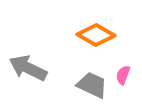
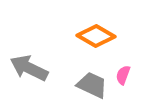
orange diamond: moved 1 px down
gray arrow: moved 1 px right
